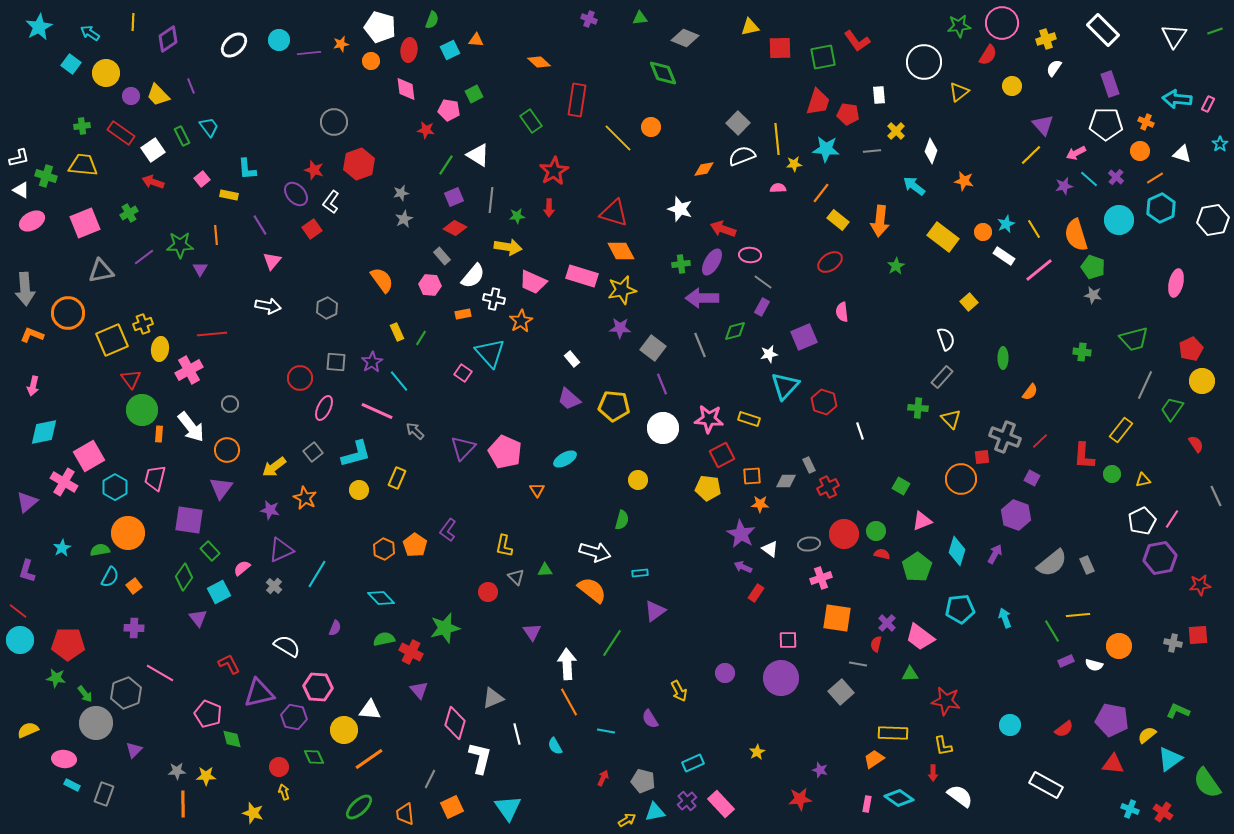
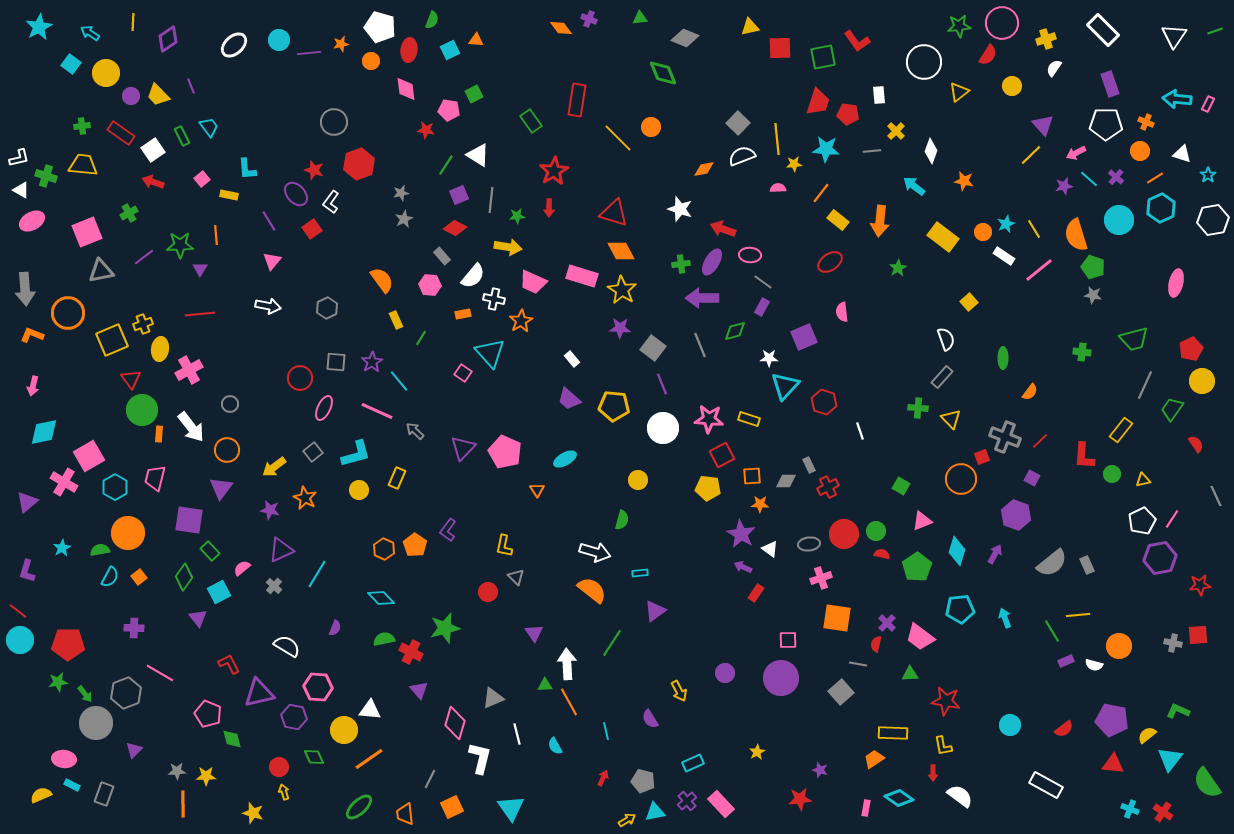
orange diamond at (539, 62): moved 22 px right, 34 px up; rotated 10 degrees clockwise
cyan star at (1220, 144): moved 12 px left, 31 px down
purple square at (454, 197): moved 5 px right, 2 px up
pink square at (85, 223): moved 2 px right, 9 px down
purple line at (260, 225): moved 9 px right, 4 px up
green star at (896, 266): moved 2 px right, 2 px down
yellow star at (622, 290): rotated 28 degrees counterclockwise
yellow rectangle at (397, 332): moved 1 px left, 12 px up
red line at (212, 334): moved 12 px left, 20 px up
white star at (769, 354): moved 4 px down; rotated 12 degrees clockwise
red square at (982, 457): rotated 14 degrees counterclockwise
green triangle at (545, 570): moved 115 px down
orange square at (134, 586): moved 5 px right, 9 px up
purple triangle at (532, 632): moved 2 px right, 1 px down
green star at (56, 678): moved 2 px right, 4 px down; rotated 18 degrees counterclockwise
yellow semicircle at (28, 730): moved 13 px right, 65 px down
cyan line at (606, 731): rotated 66 degrees clockwise
cyan triangle at (1170, 759): rotated 16 degrees counterclockwise
pink rectangle at (867, 804): moved 1 px left, 4 px down
cyan triangle at (508, 808): moved 3 px right
